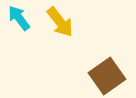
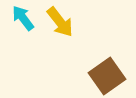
cyan arrow: moved 4 px right
